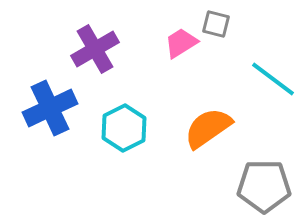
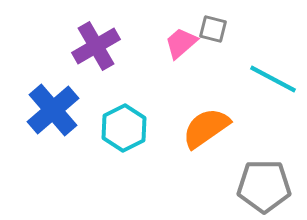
gray square: moved 3 px left, 5 px down
pink trapezoid: rotated 9 degrees counterclockwise
purple cross: moved 1 px right, 3 px up
cyan line: rotated 9 degrees counterclockwise
blue cross: moved 3 px right, 2 px down; rotated 16 degrees counterclockwise
orange semicircle: moved 2 px left
